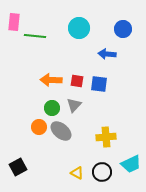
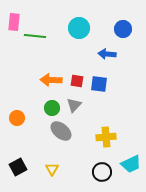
orange circle: moved 22 px left, 9 px up
yellow triangle: moved 25 px left, 4 px up; rotated 32 degrees clockwise
